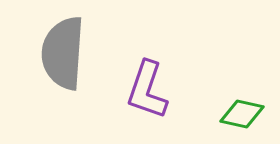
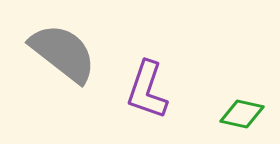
gray semicircle: rotated 124 degrees clockwise
